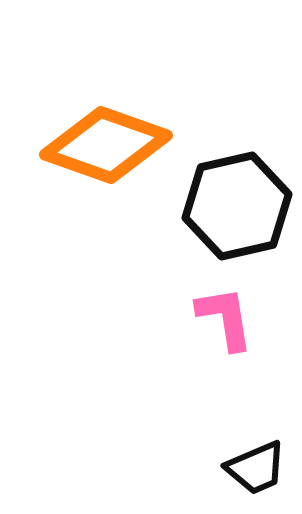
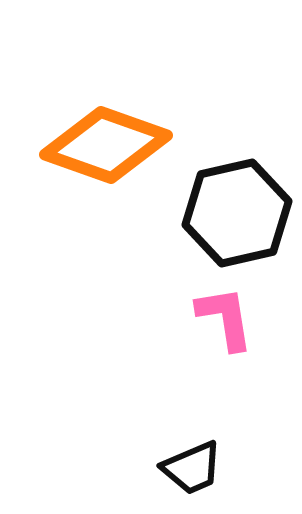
black hexagon: moved 7 px down
black trapezoid: moved 64 px left
